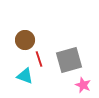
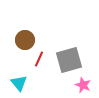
red line: rotated 42 degrees clockwise
cyan triangle: moved 6 px left, 7 px down; rotated 30 degrees clockwise
